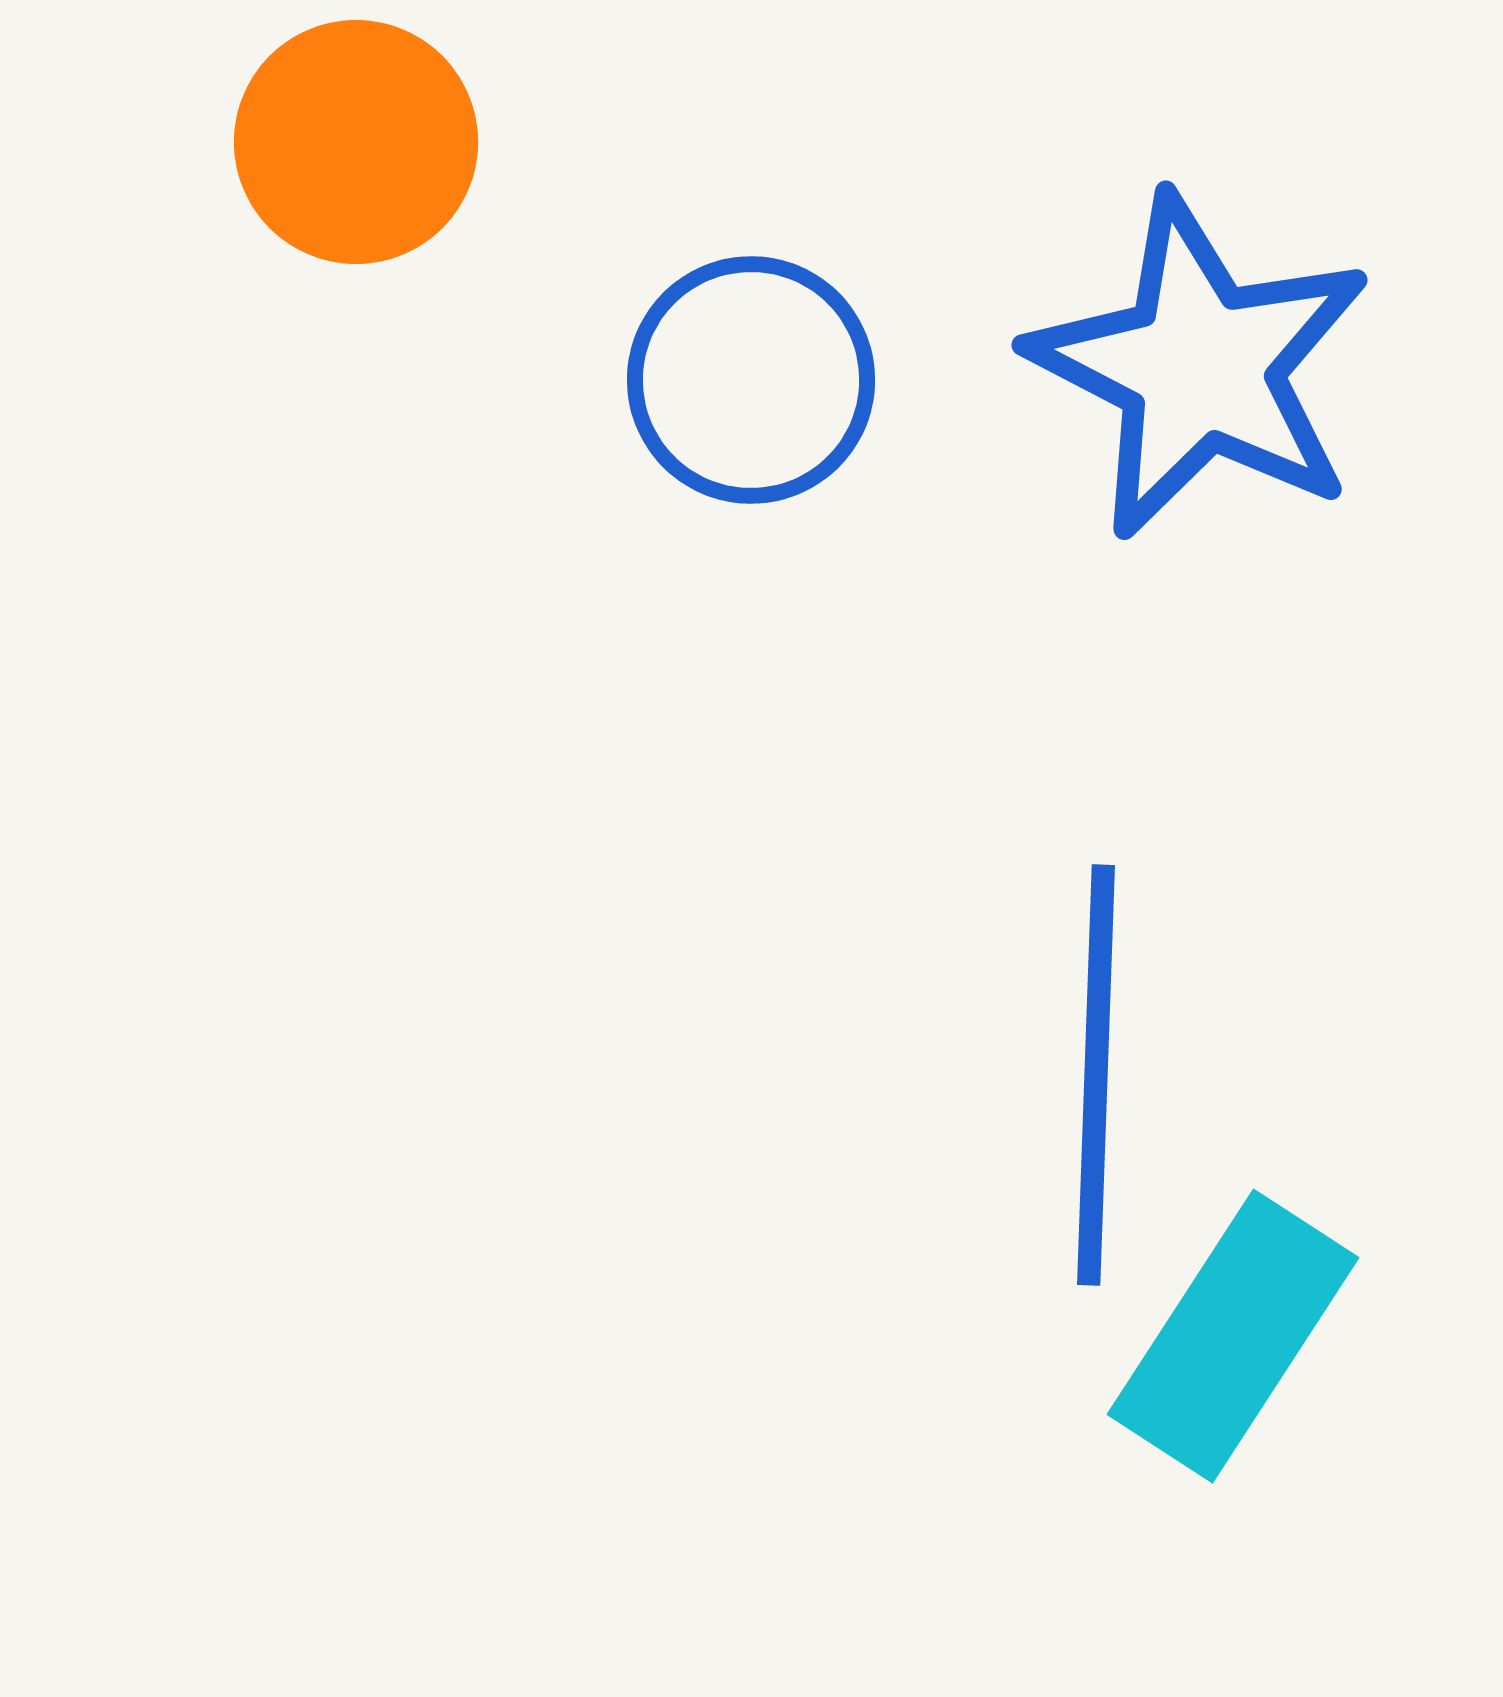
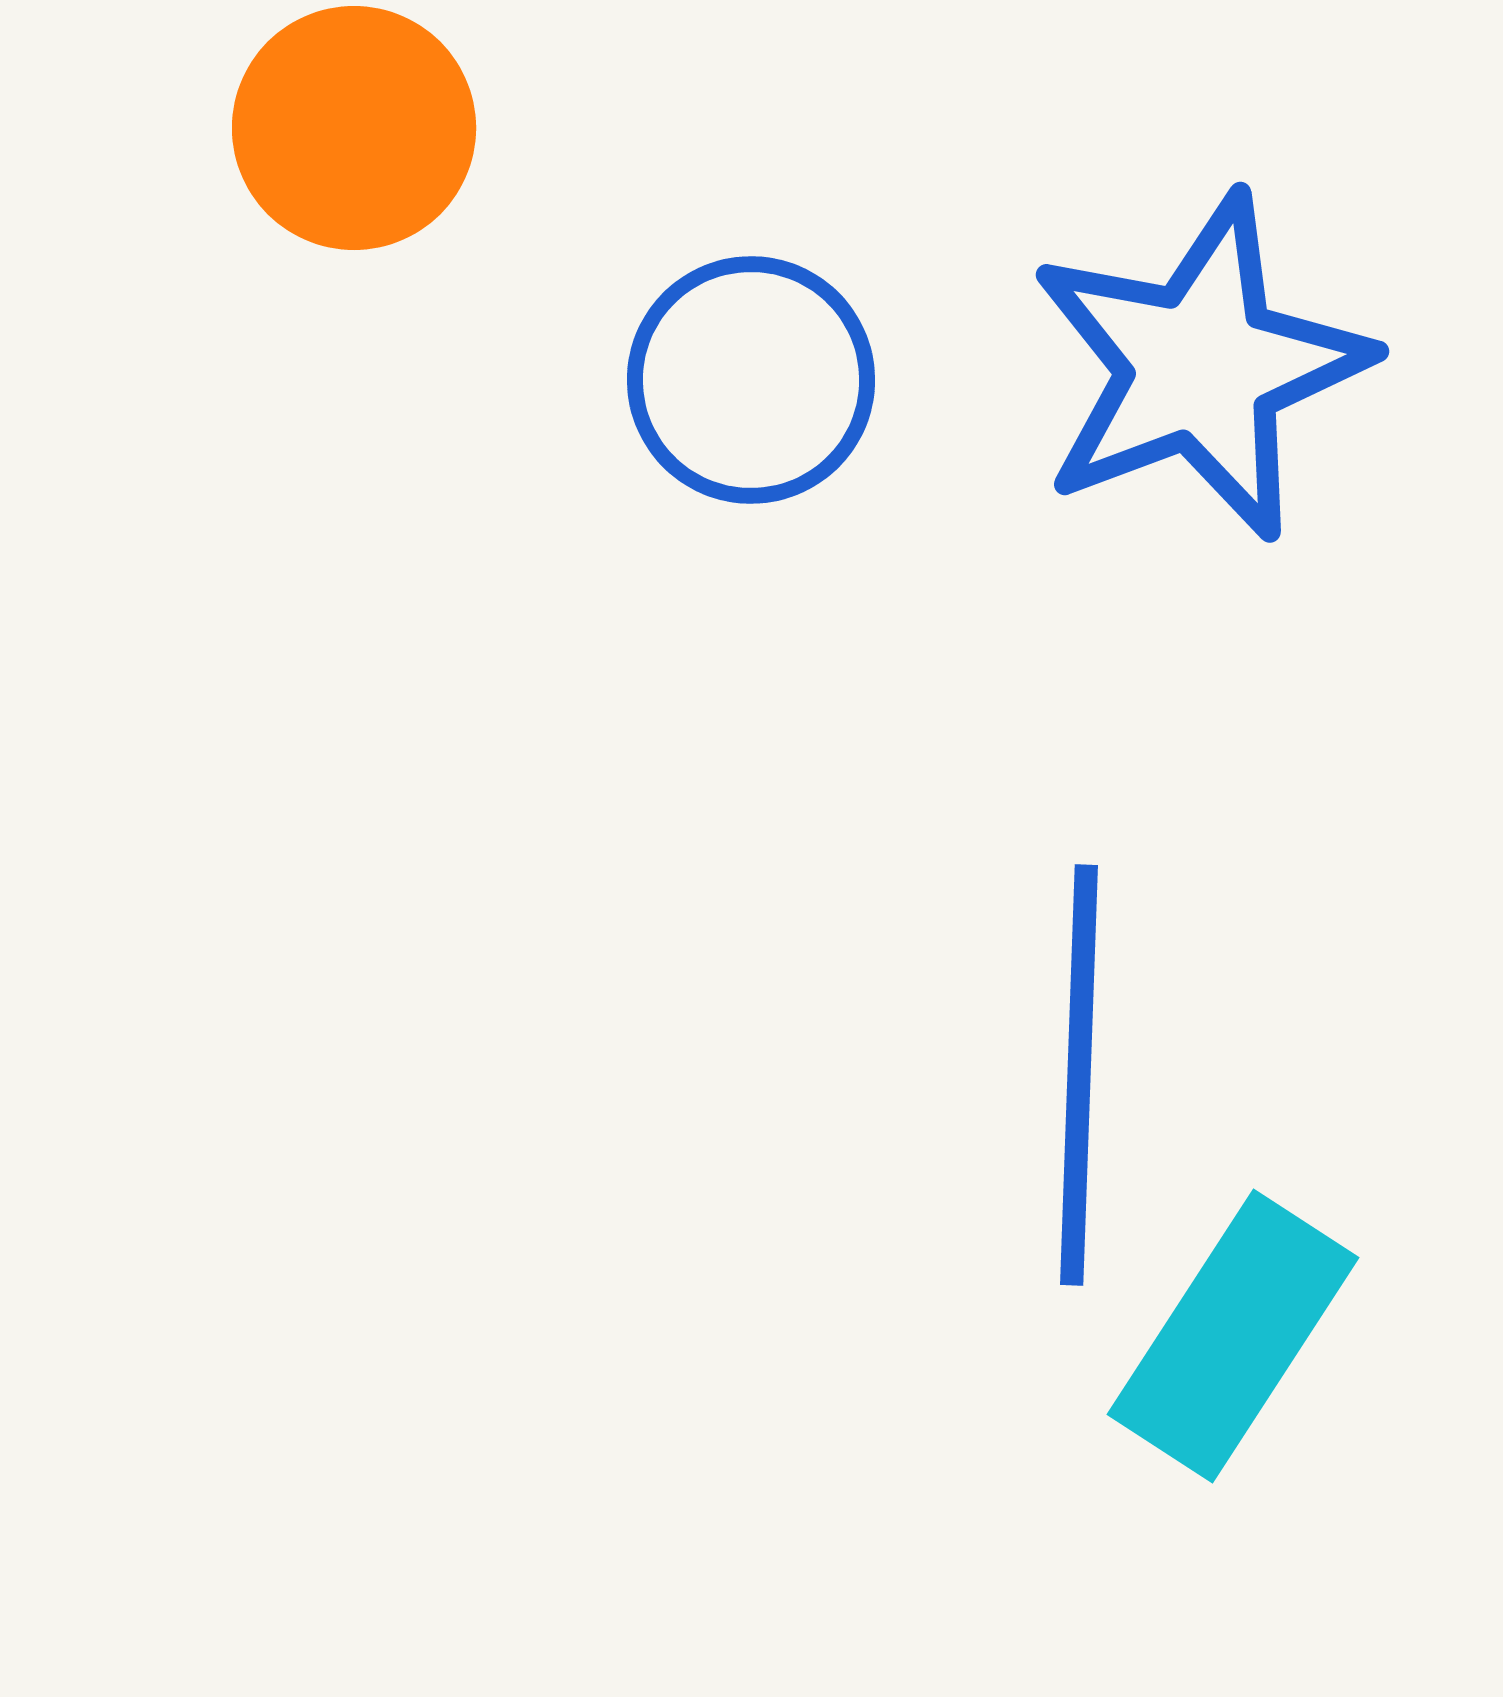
orange circle: moved 2 px left, 14 px up
blue star: rotated 24 degrees clockwise
blue line: moved 17 px left
